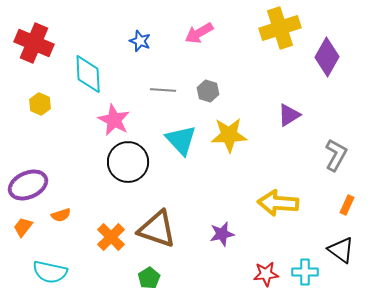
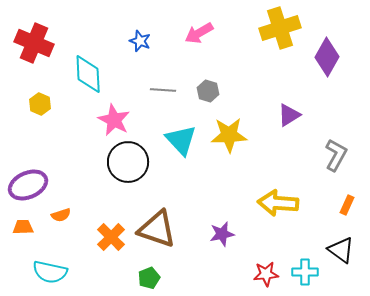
orange trapezoid: rotated 50 degrees clockwise
green pentagon: rotated 10 degrees clockwise
